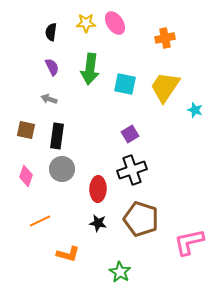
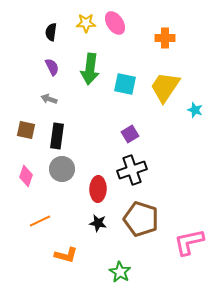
orange cross: rotated 12 degrees clockwise
orange L-shape: moved 2 px left, 1 px down
